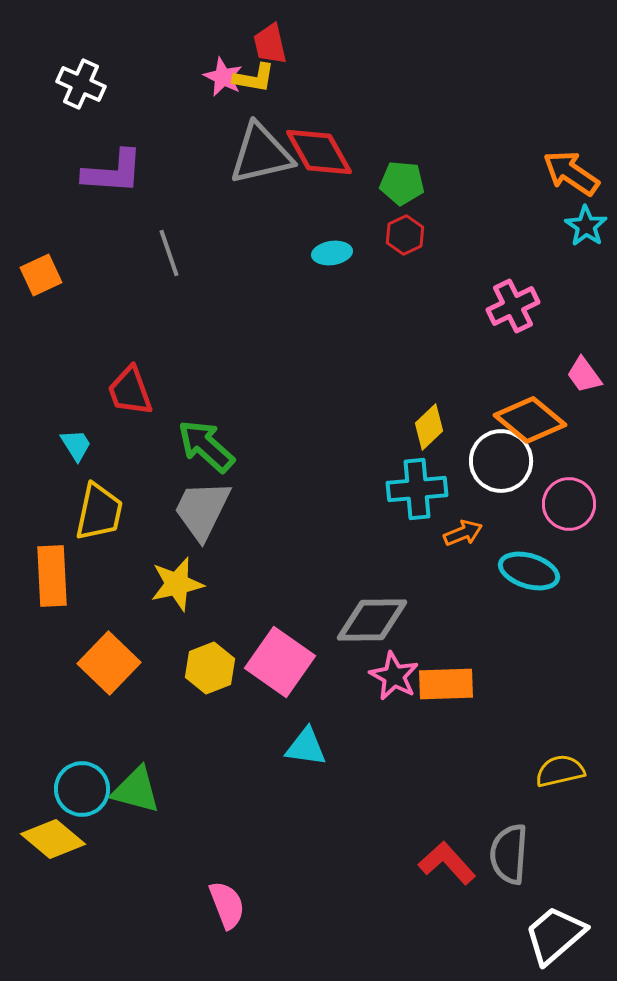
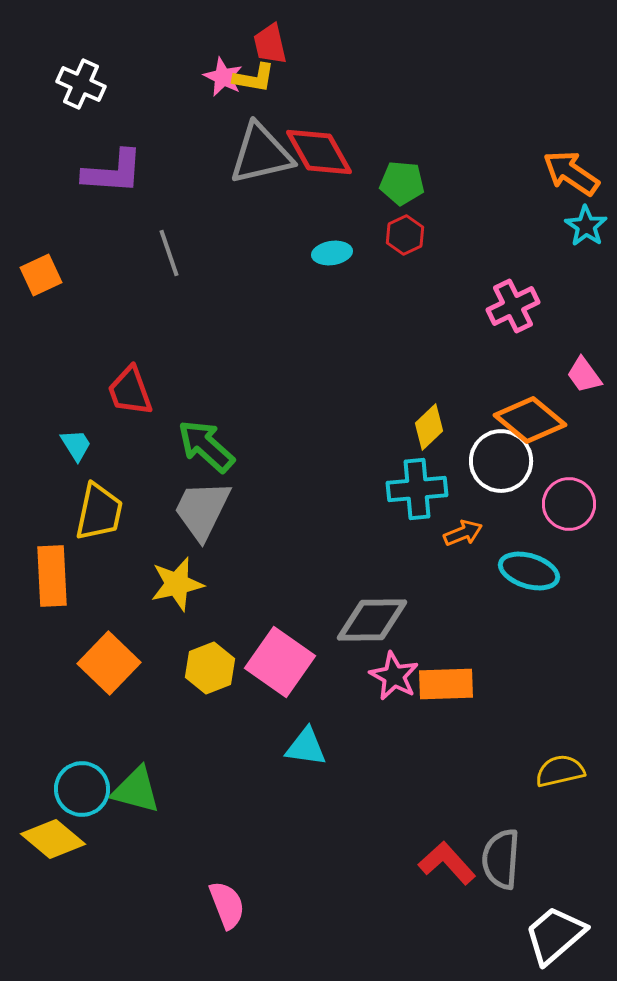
gray semicircle at (509, 854): moved 8 px left, 5 px down
